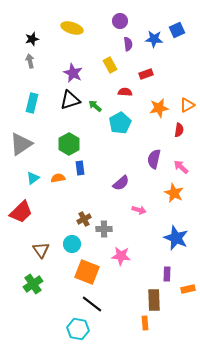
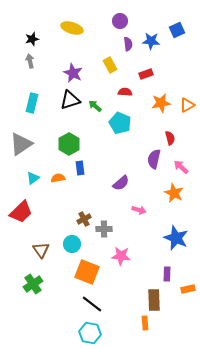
blue star at (154, 39): moved 3 px left, 2 px down
orange star at (159, 108): moved 2 px right, 5 px up
cyan pentagon at (120, 123): rotated 20 degrees counterclockwise
red semicircle at (179, 130): moved 9 px left, 8 px down; rotated 24 degrees counterclockwise
cyan hexagon at (78, 329): moved 12 px right, 4 px down
